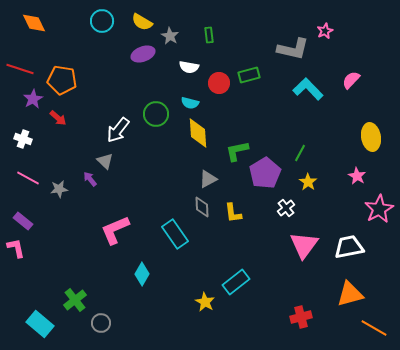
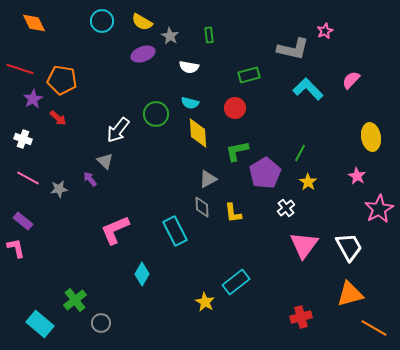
red circle at (219, 83): moved 16 px right, 25 px down
cyan rectangle at (175, 234): moved 3 px up; rotated 8 degrees clockwise
white trapezoid at (349, 247): rotated 72 degrees clockwise
